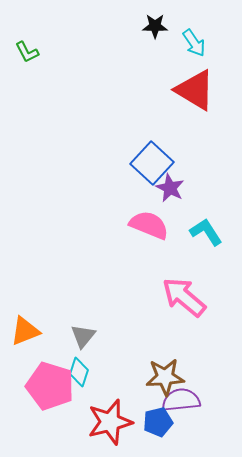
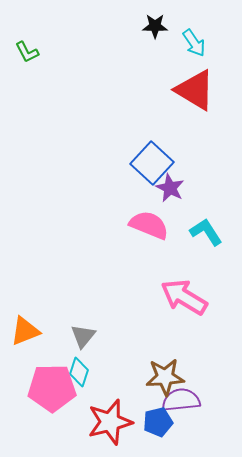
pink arrow: rotated 9 degrees counterclockwise
pink pentagon: moved 2 px right, 2 px down; rotated 18 degrees counterclockwise
